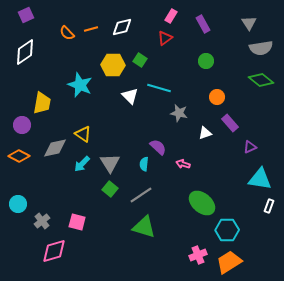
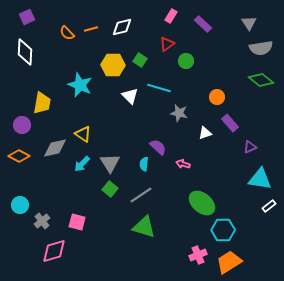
purple square at (26, 15): moved 1 px right, 2 px down
purple rectangle at (203, 24): rotated 18 degrees counterclockwise
red triangle at (165, 38): moved 2 px right, 6 px down
white diamond at (25, 52): rotated 52 degrees counterclockwise
green circle at (206, 61): moved 20 px left
cyan circle at (18, 204): moved 2 px right, 1 px down
white rectangle at (269, 206): rotated 32 degrees clockwise
cyan hexagon at (227, 230): moved 4 px left
